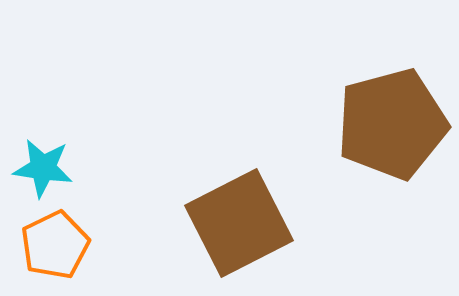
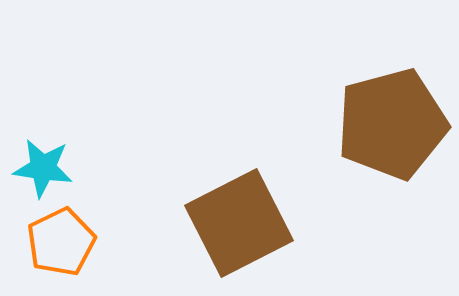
orange pentagon: moved 6 px right, 3 px up
